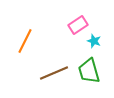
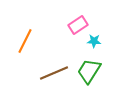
cyan star: rotated 16 degrees counterclockwise
green trapezoid: rotated 48 degrees clockwise
